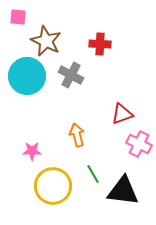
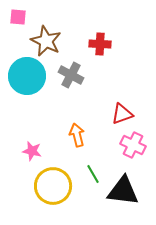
pink cross: moved 6 px left, 1 px down
pink star: rotated 12 degrees clockwise
